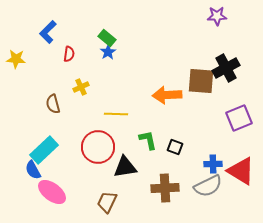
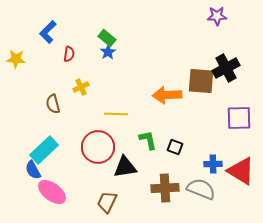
purple square: rotated 20 degrees clockwise
gray semicircle: moved 7 px left, 3 px down; rotated 132 degrees counterclockwise
